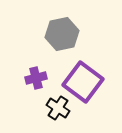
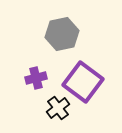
black cross: rotated 20 degrees clockwise
